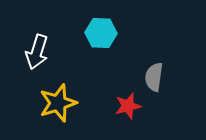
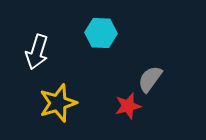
gray semicircle: moved 4 px left, 2 px down; rotated 28 degrees clockwise
